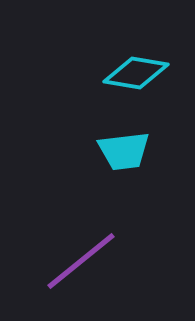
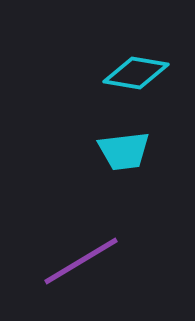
purple line: rotated 8 degrees clockwise
